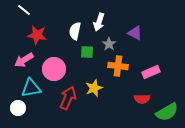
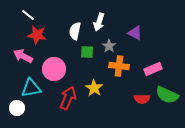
white line: moved 4 px right, 5 px down
gray star: moved 2 px down
pink arrow: moved 1 px left, 4 px up; rotated 60 degrees clockwise
orange cross: moved 1 px right
pink rectangle: moved 2 px right, 3 px up
yellow star: rotated 18 degrees counterclockwise
white circle: moved 1 px left
green semicircle: moved 17 px up; rotated 55 degrees clockwise
